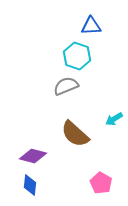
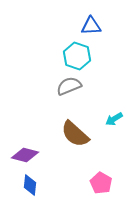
gray semicircle: moved 3 px right
purple diamond: moved 8 px left, 1 px up
